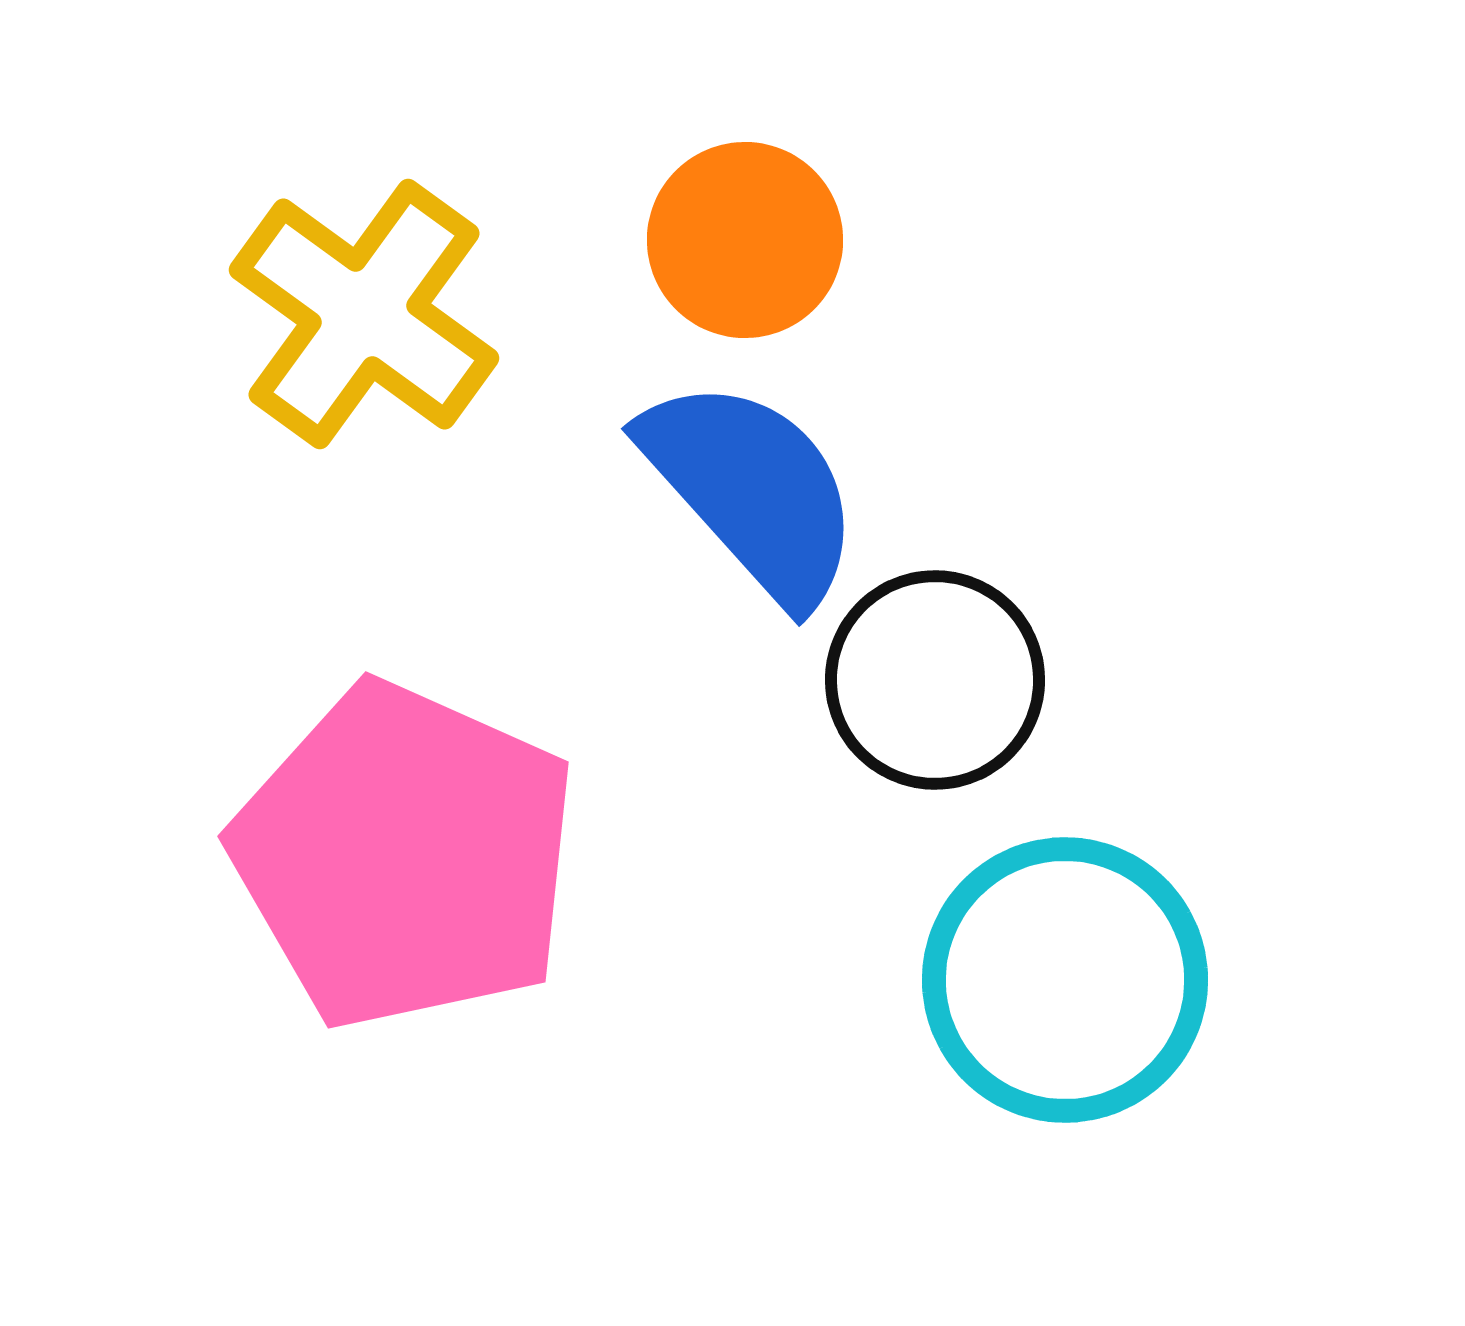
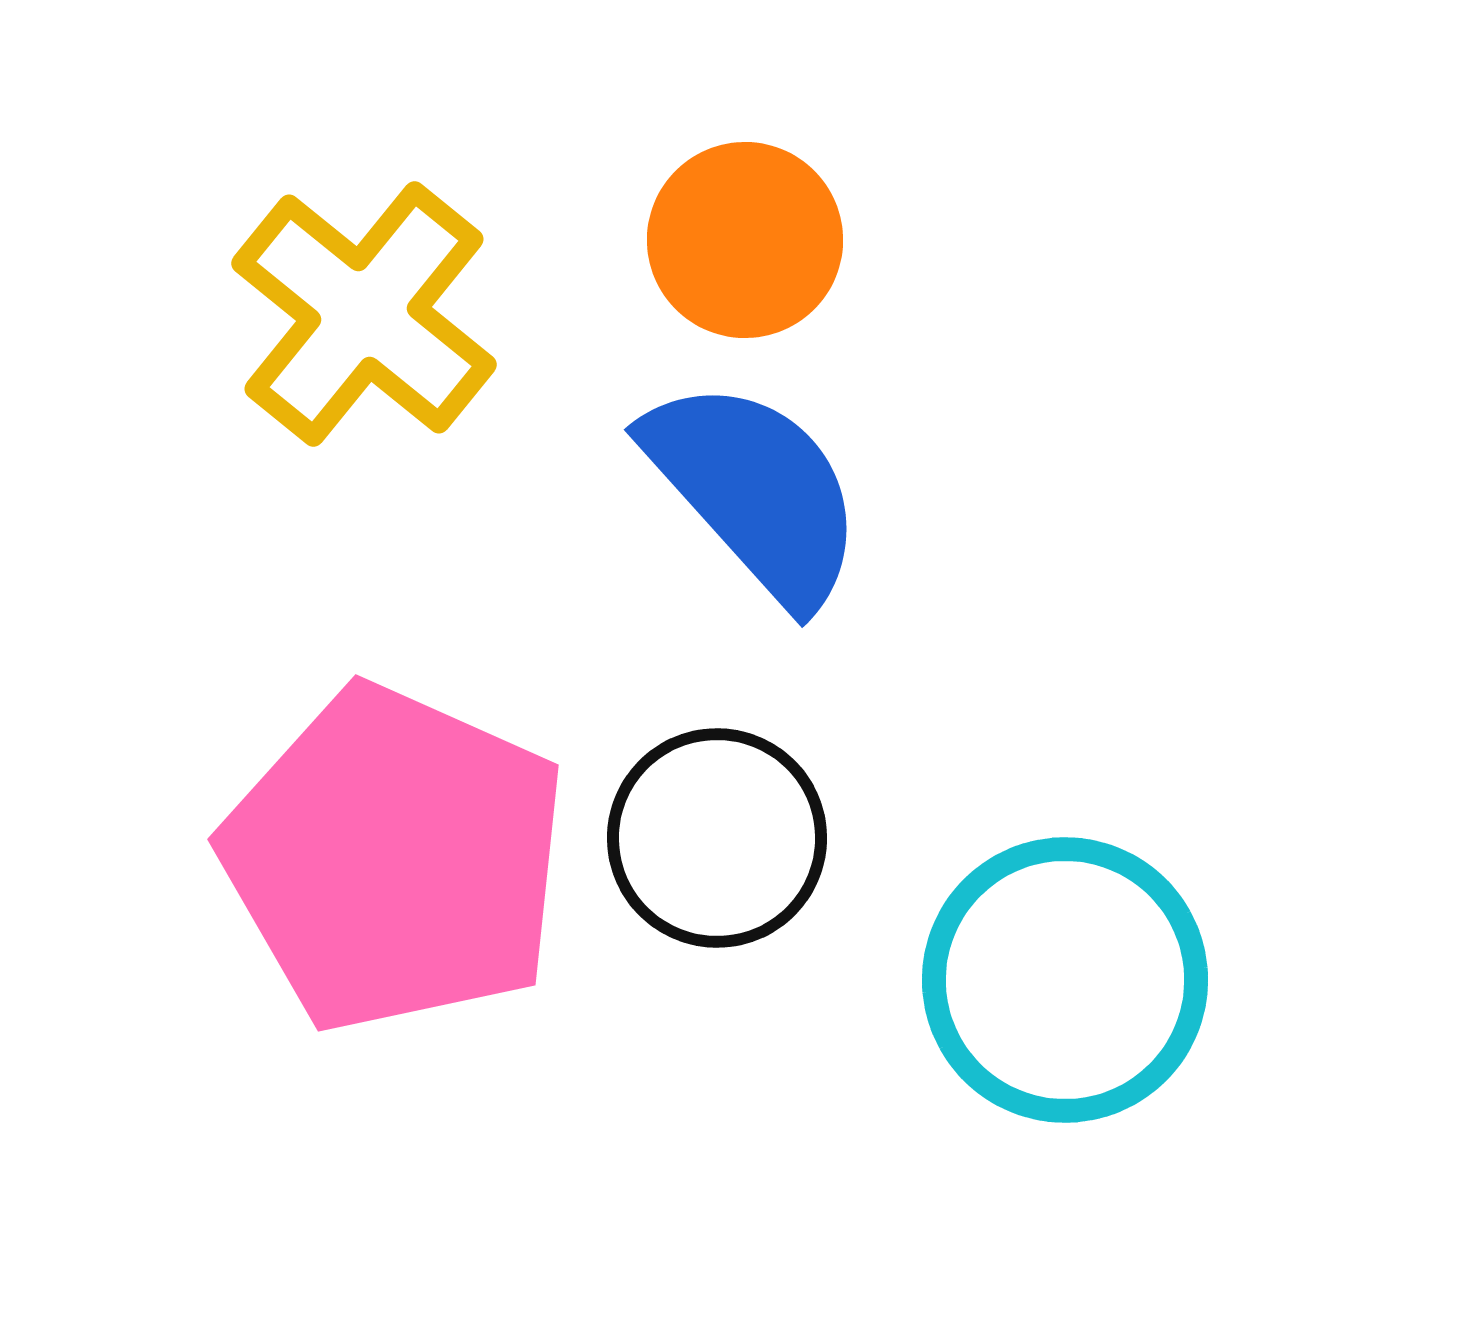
yellow cross: rotated 3 degrees clockwise
blue semicircle: moved 3 px right, 1 px down
black circle: moved 218 px left, 158 px down
pink pentagon: moved 10 px left, 3 px down
